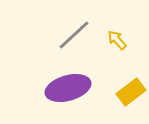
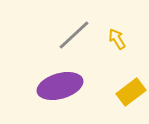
yellow arrow: moved 1 px up; rotated 10 degrees clockwise
purple ellipse: moved 8 px left, 2 px up
